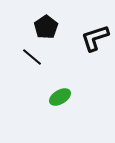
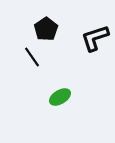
black pentagon: moved 2 px down
black line: rotated 15 degrees clockwise
